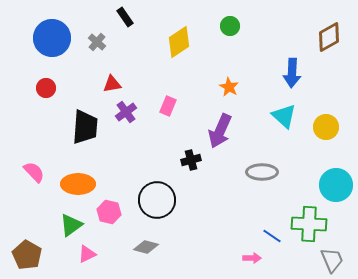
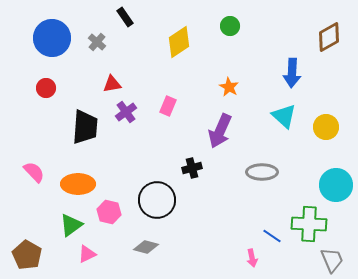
black cross: moved 1 px right, 8 px down
pink arrow: rotated 78 degrees clockwise
